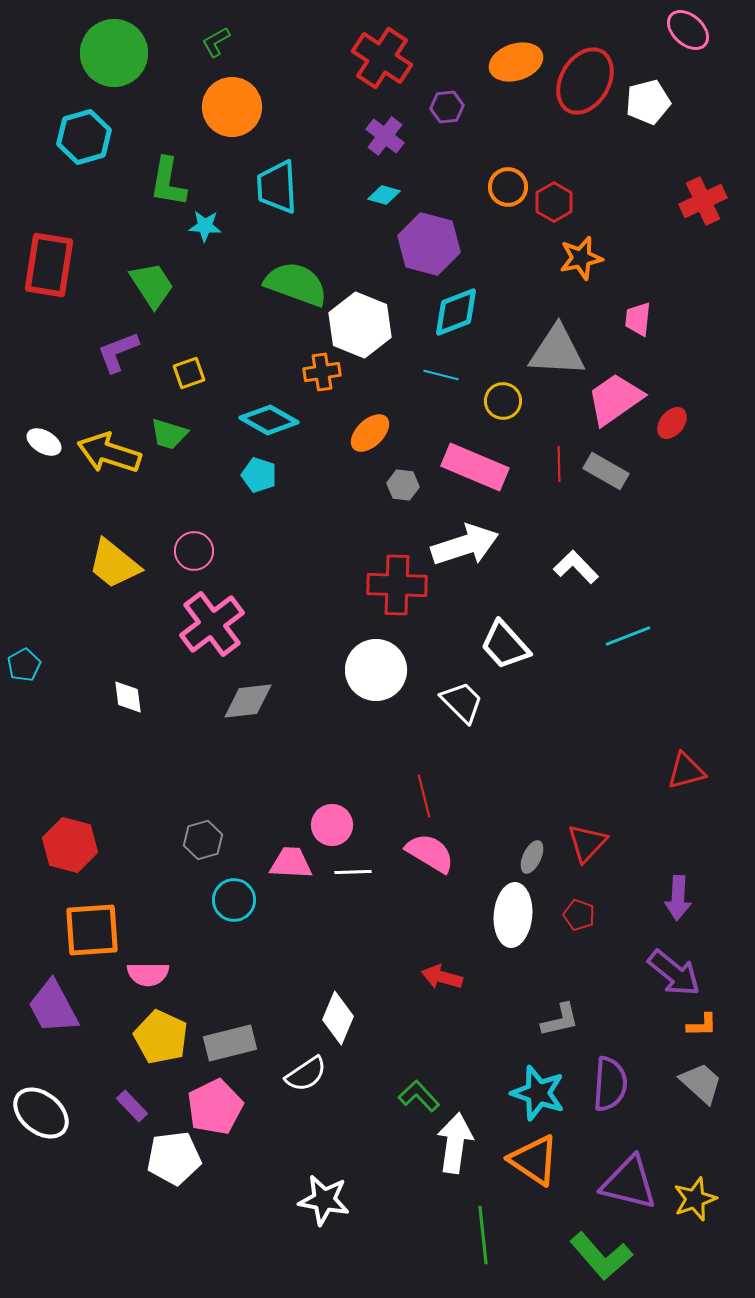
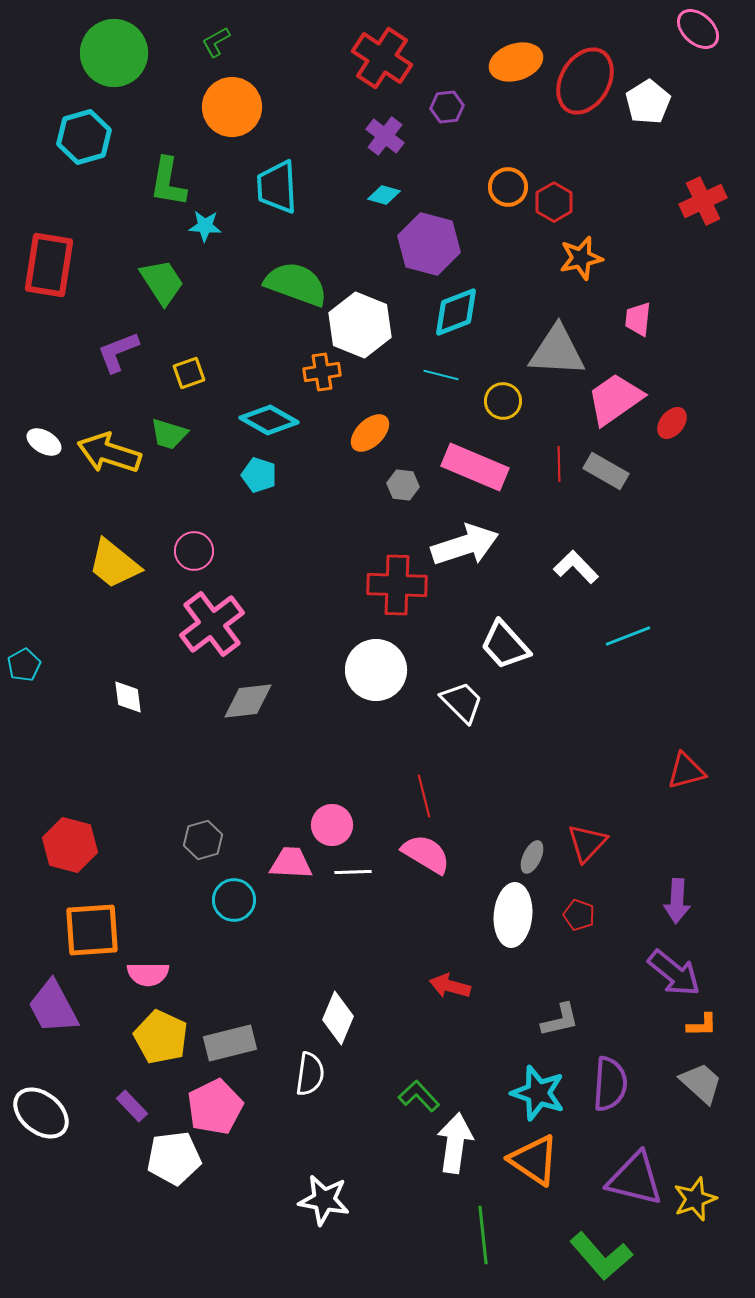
pink ellipse at (688, 30): moved 10 px right, 1 px up
white pentagon at (648, 102): rotated 18 degrees counterclockwise
green trapezoid at (152, 285): moved 10 px right, 3 px up
pink semicircle at (430, 853): moved 4 px left, 1 px down
purple arrow at (678, 898): moved 1 px left, 3 px down
red arrow at (442, 977): moved 8 px right, 9 px down
white semicircle at (306, 1074): moved 4 px right; rotated 48 degrees counterclockwise
purple triangle at (629, 1183): moved 6 px right, 4 px up
